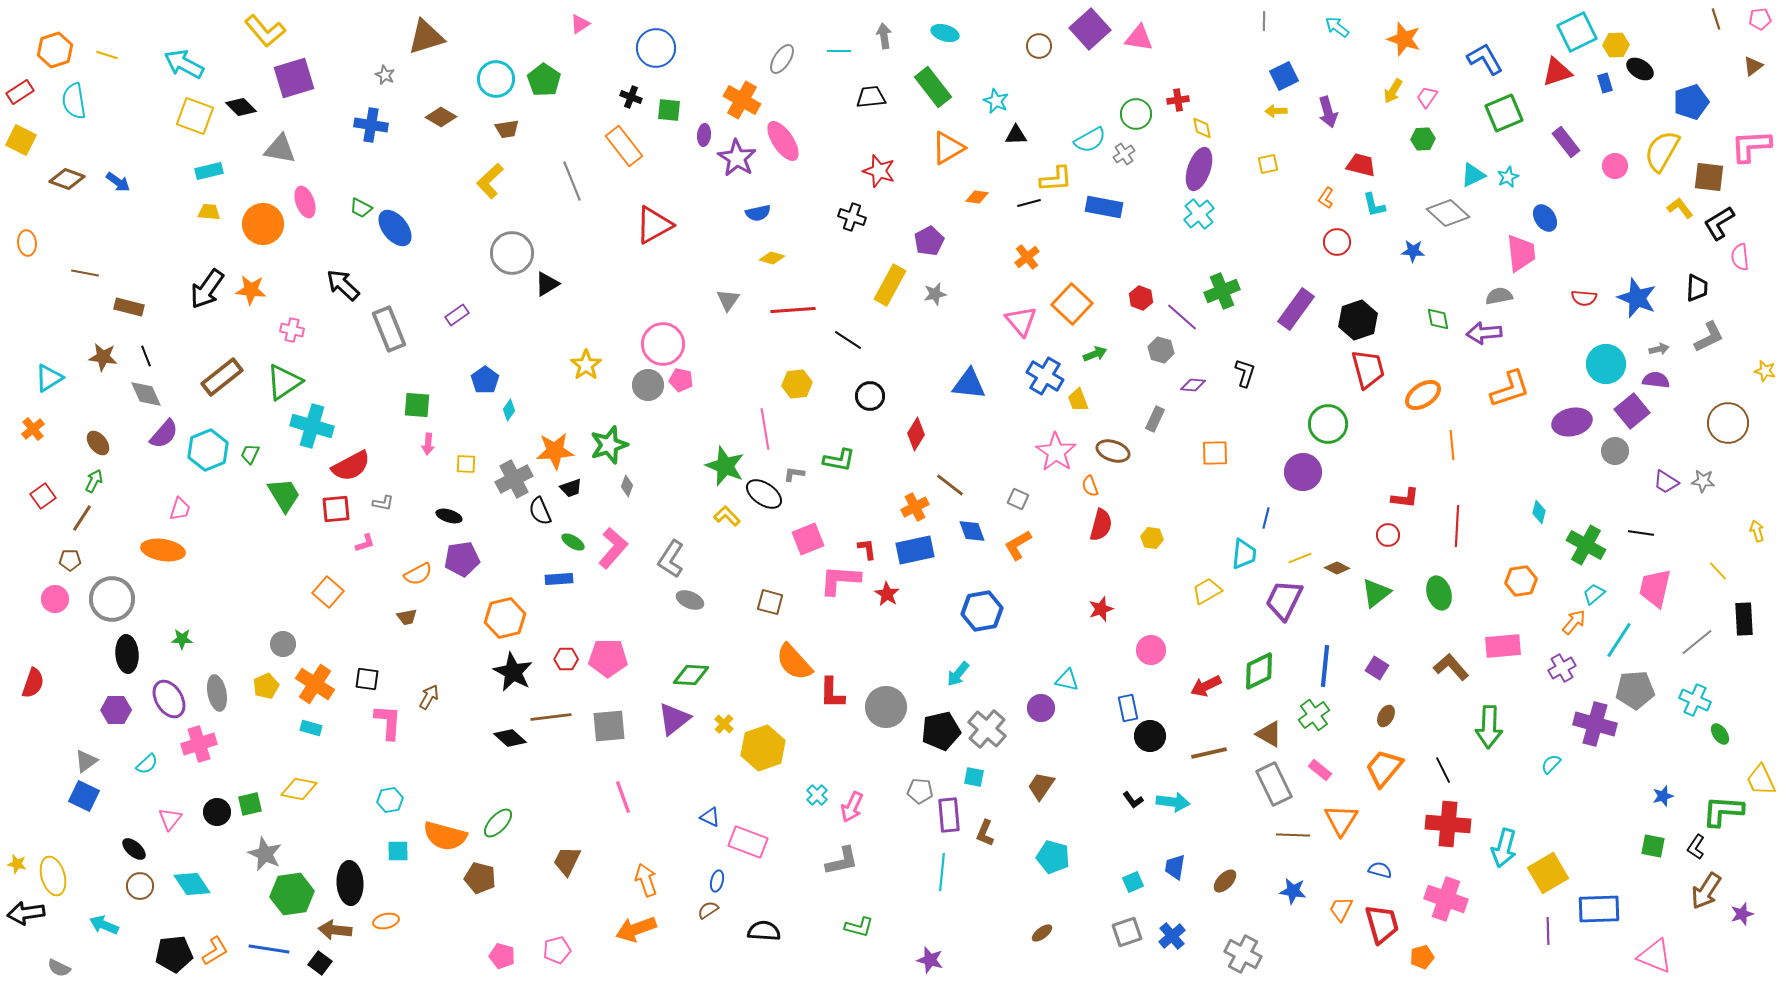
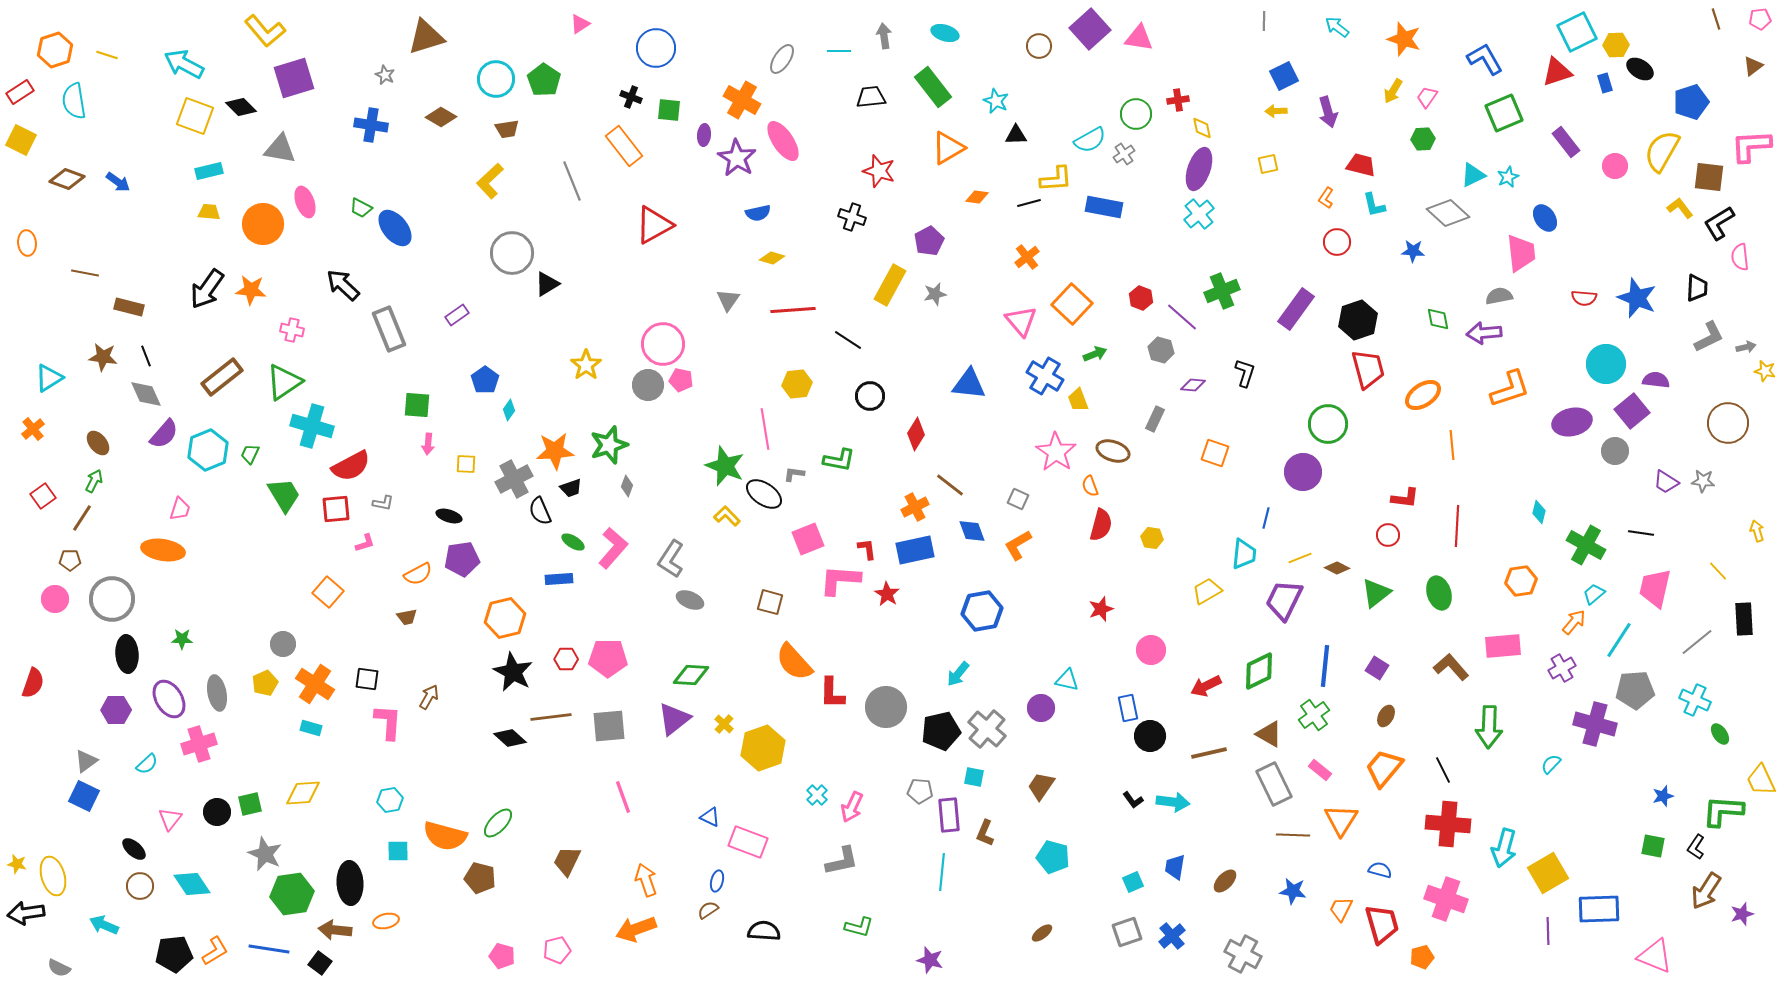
gray arrow at (1659, 349): moved 87 px right, 2 px up
orange square at (1215, 453): rotated 20 degrees clockwise
yellow pentagon at (266, 686): moved 1 px left, 3 px up
yellow diamond at (299, 789): moved 4 px right, 4 px down; rotated 15 degrees counterclockwise
